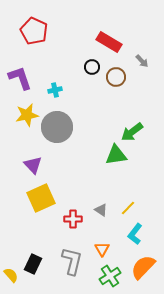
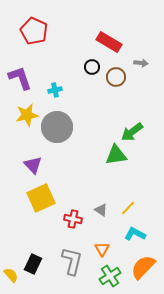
gray arrow: moved 1 px left, 2 px down; rotated 40 degrees counterclockwise
red cross: rotated 12 degrees clockwise
cyan L-shape: rotated 80 degrees clockwise
